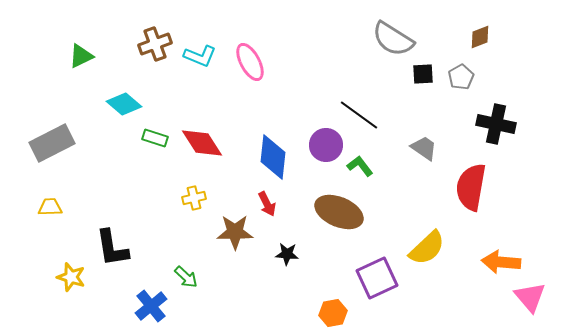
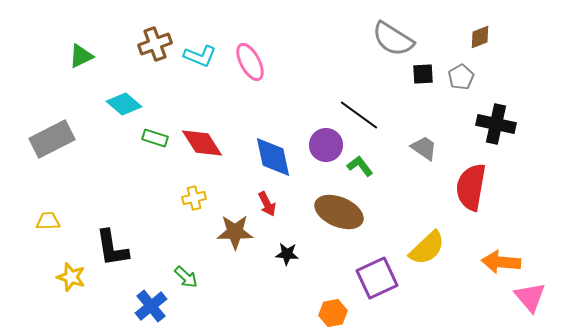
gray rectangle: moved 4 px up
blue diamond: rotated 18 degrees counterclockwise
yellow trapezoid: moved 2 px left, 14 px down
